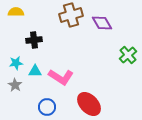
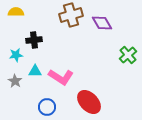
cyan star: moved 8 px up
gray star: moved 4 px up
red ellipse: moved 2 px up
